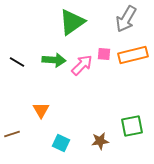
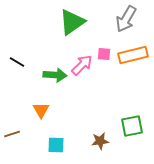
green arrow: moved 1 px right, 15 px down
cyan square: moved 5 px left, 2 px down; rotated 24 degrees counterclockwise
